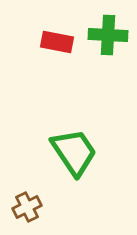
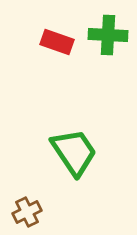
red rectangle: rotated 8 degrees clockwise
brown cross: moved 5 px down
